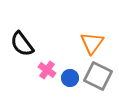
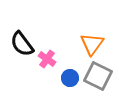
orange triangle: moved 1 px down
pink cross: moved 11 px up
